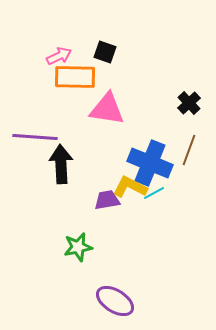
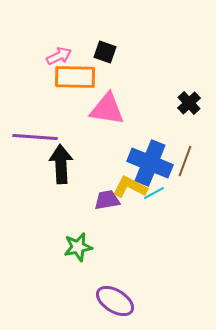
brown line: moved 4 px left, 11 px down
